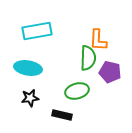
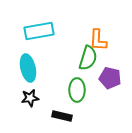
cyan rectangle: moved 2 px right
green semicircle: rotated 15 degrees clockwise
cyan ellipse: rotated 68 degrees clockwise
purple pentagon: moved 6 px down
green ellipse: moved 1 px up; rotated 75 degrees counterclockwise
black rectangle: moved 1 px down
